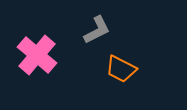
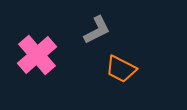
pink cross: rotated 9 degrees clockwise
